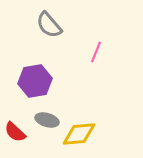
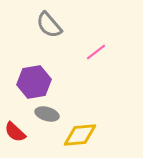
pink line: rotated 30 degrees clockwise
purple hexagon: moved 1 px left, 1 px down
gray ellipse: moved 6 px up
yellow diamond: moved 1 px right, 1 px down
